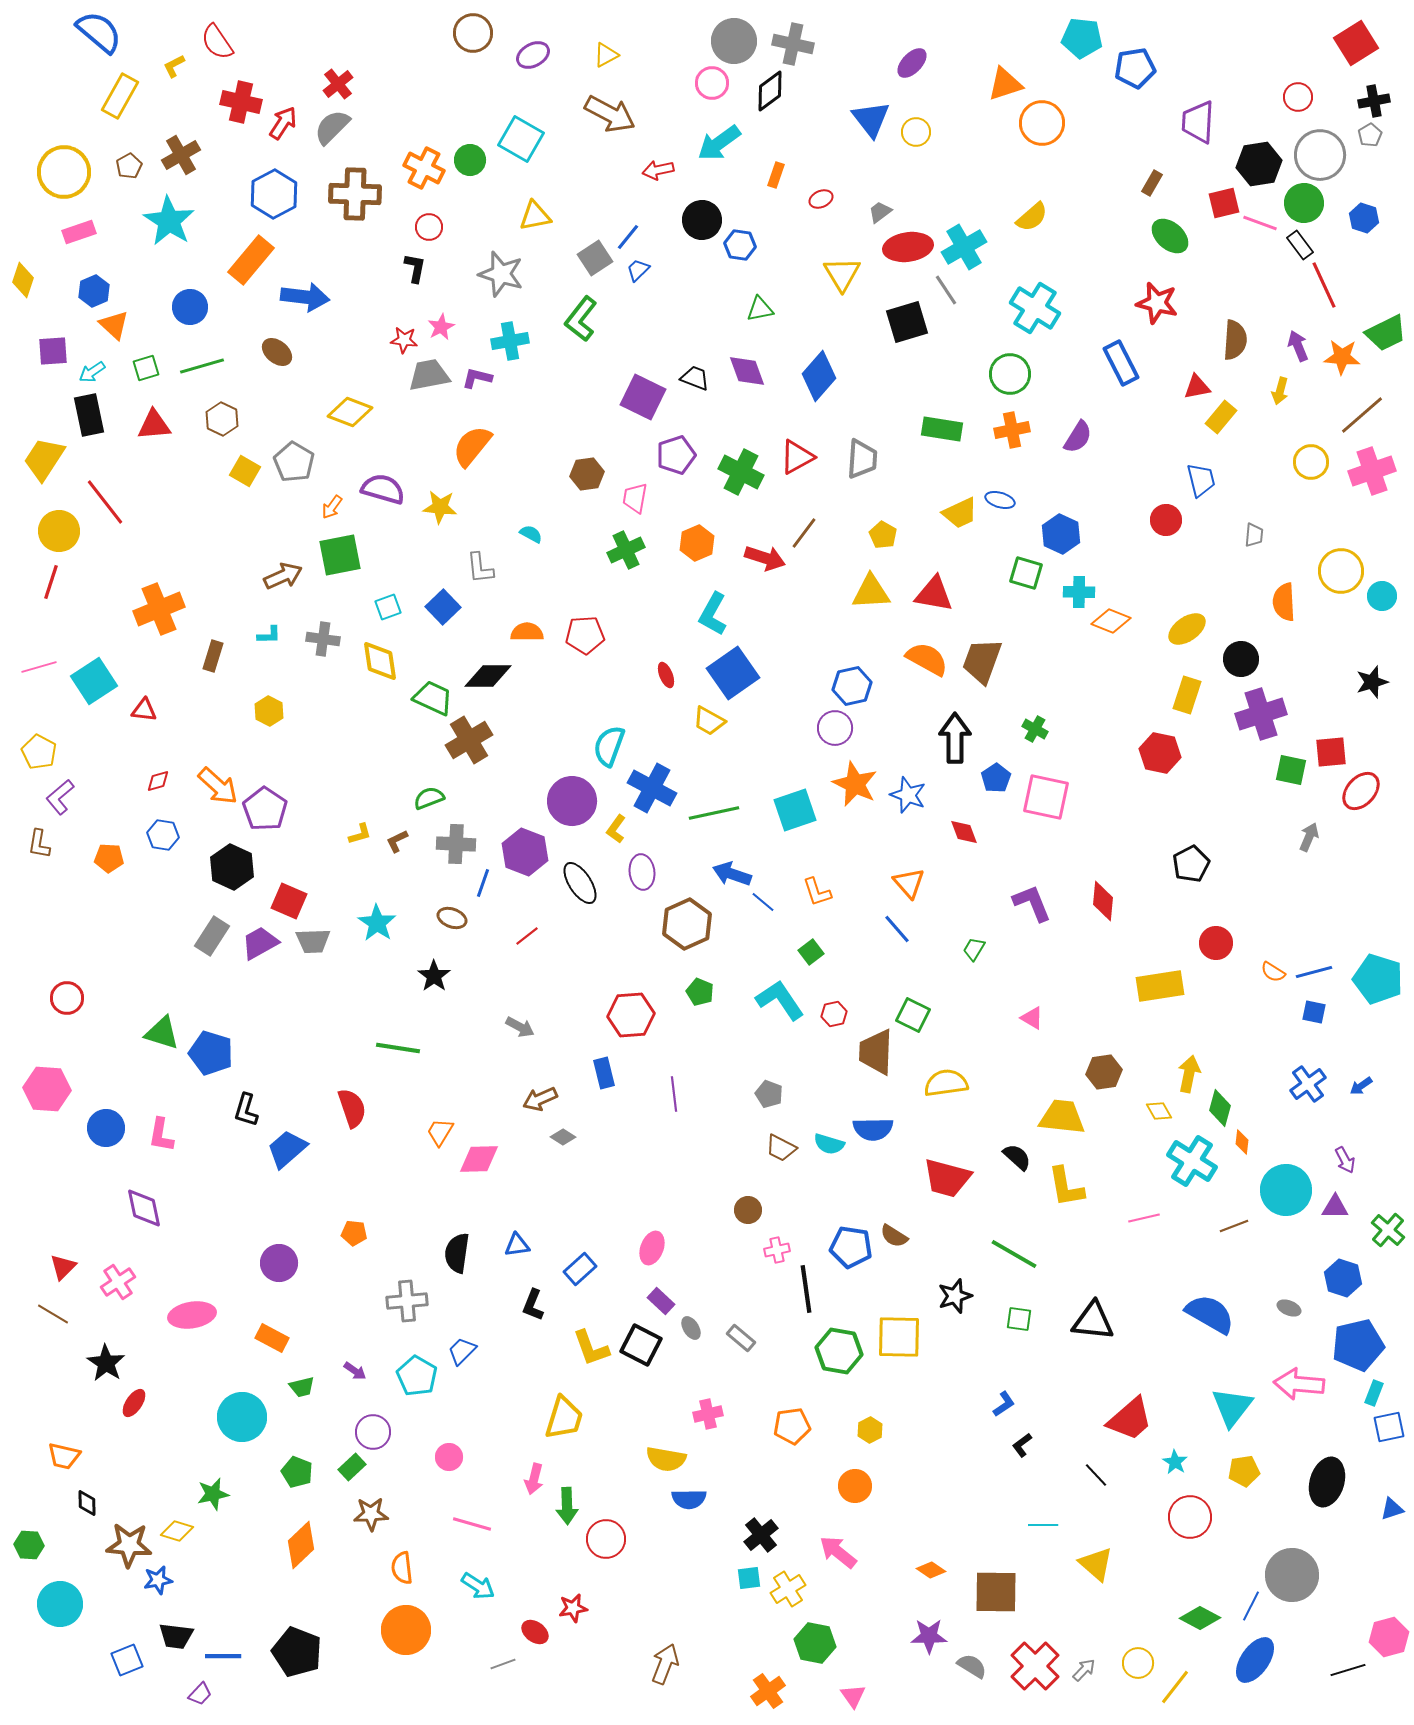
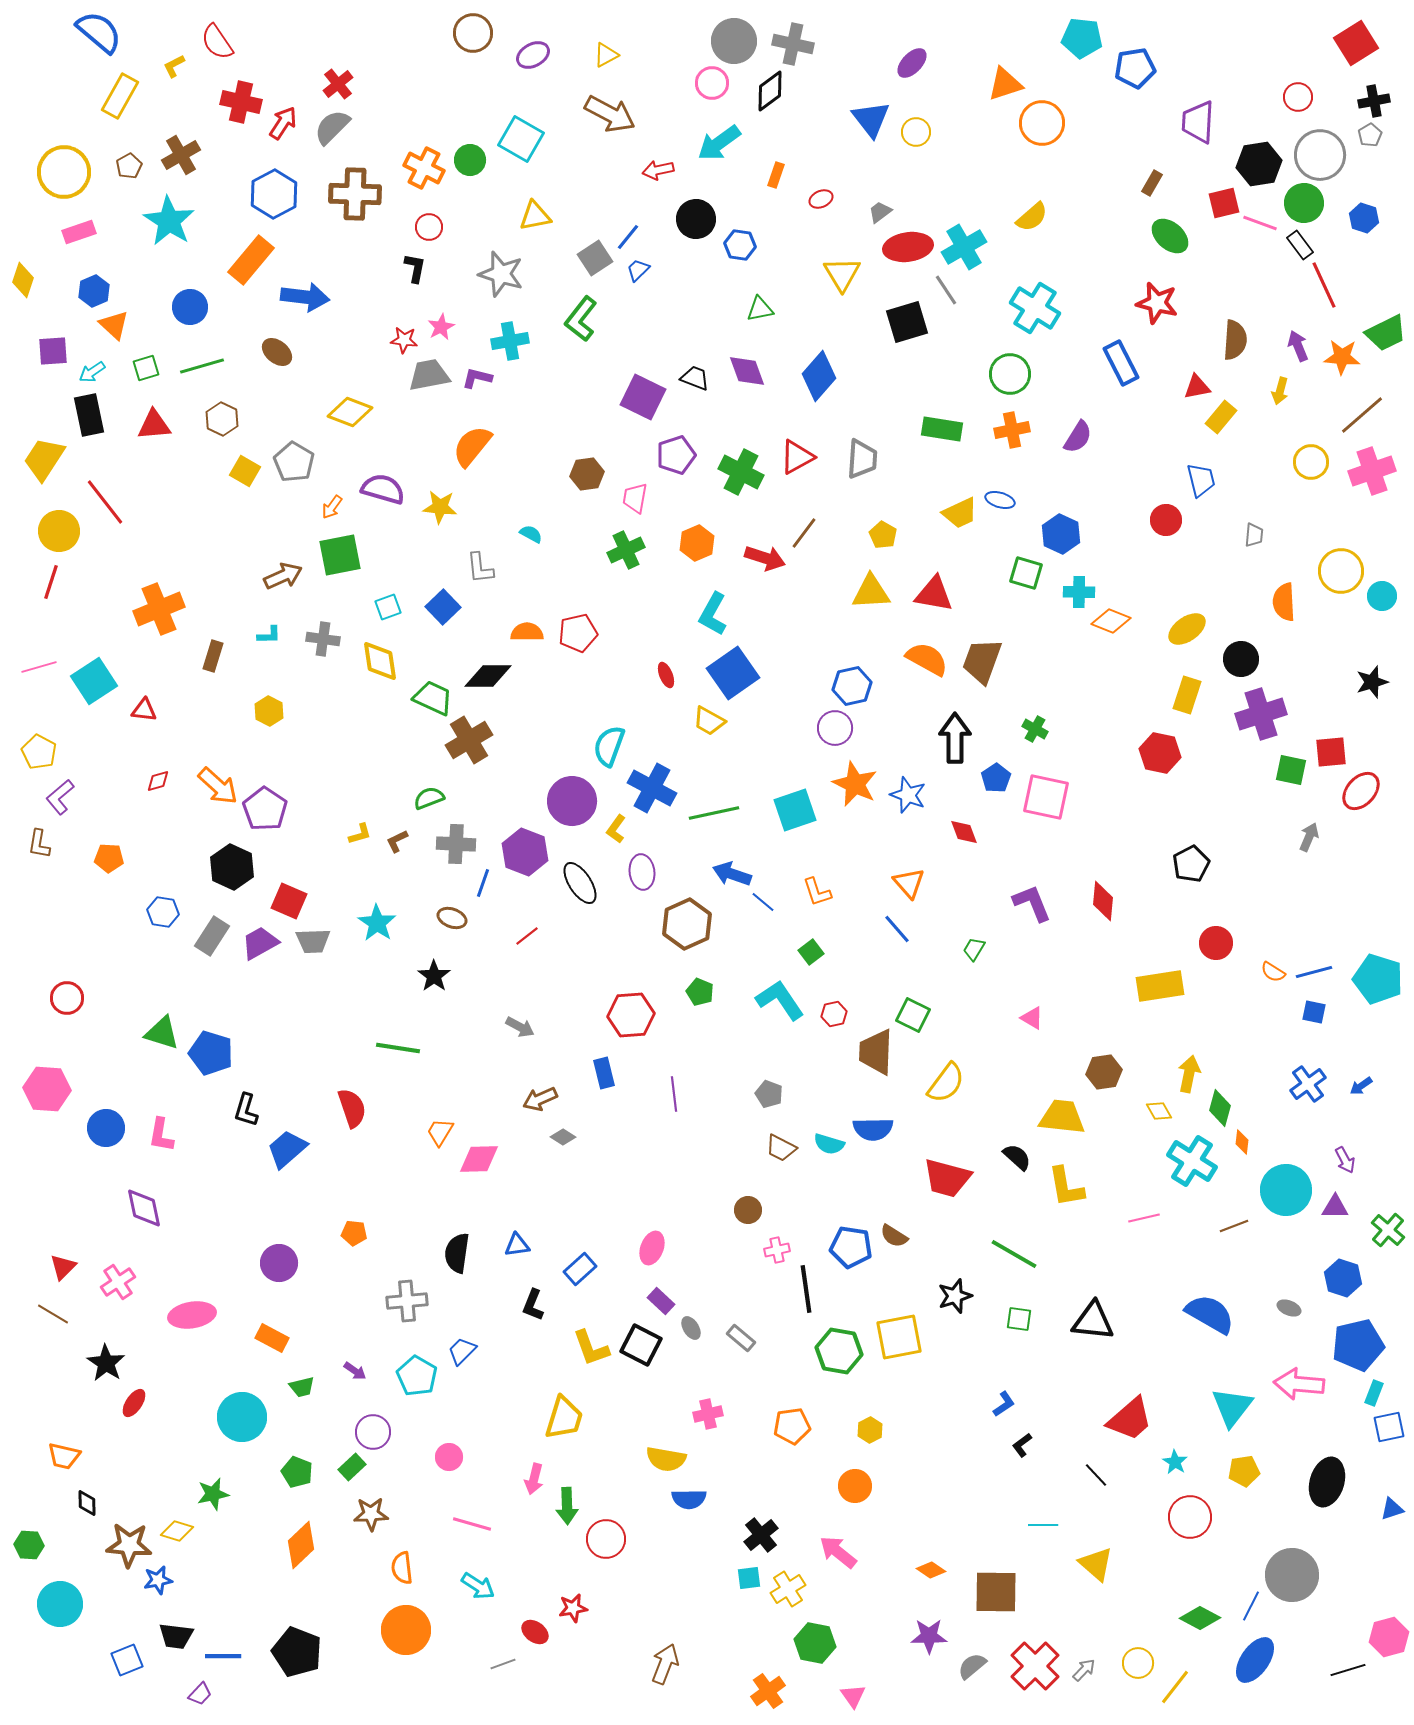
black circle at (702, 220): moved 6 px left, 1 px up
red pentagon at (585, 635): moved 7 px left, 2 px up; rotated 9 degrees counterclockwise
blue hexagon at (163, 835): moved 77 px down
yellow semicircle at (946, 1083): rotated 135 degrees clockwise
yellow square at (899, 1337): rotated 12 degrees counterclockwise
gray semicircle at (972, 1666): rotated 72 degrees counterclockwise
